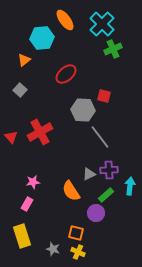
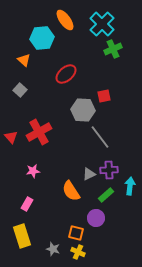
orange triangle: rotated 40 degrees counterclockwise
red square: rotated 24 degrees counterclockwise
red cross: moved 1 px left
pink star: moved 11 px up
purple circle: moved 5 px down
